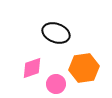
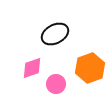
black ellipse: moved 1 px left, 1 px down; rotated 48 degrees counterclockwise
orange hexagon: moved 6 px right; rotated 12 degrees counterclockwise
